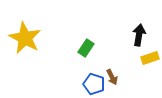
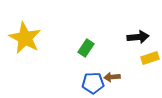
black arrow: moved 1 px left, 2 px down; rotated 75 degrees clockwise
brown arrow: rotated 112 degrees clockwise
blue pentagon: moved 1 px left, 1 px up; rotated 20 degrees counterclockwise
